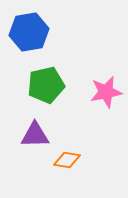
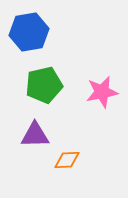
green pentagon: moved 2 px left
pink star: moved 4 px left
orange diamond: rotated 12 degrees counterclockwise
